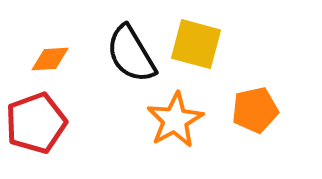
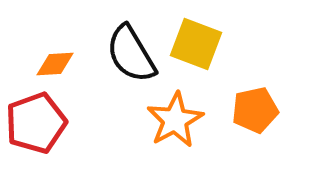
yellow square: rotated 6 degrees clockwise
orange diamond: moved 5 px right, 5 px down
